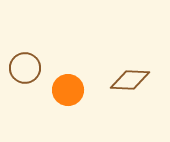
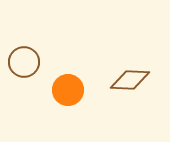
brown circle: moved 1 px left, 6 px up
